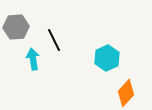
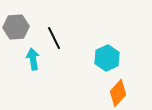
black line: moved 2 px up
orange diamond: moved 8 px left
